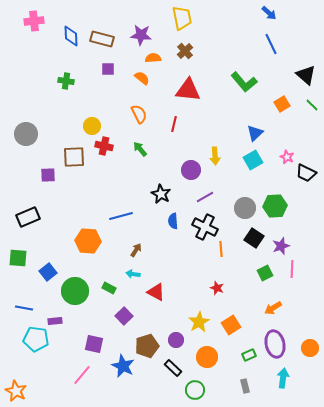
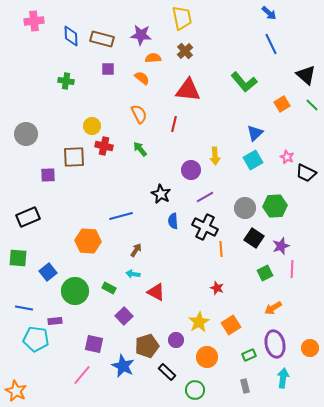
black rectangle at (173, 368): moved 6 px left, 4 px down
